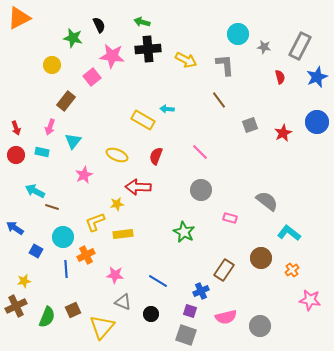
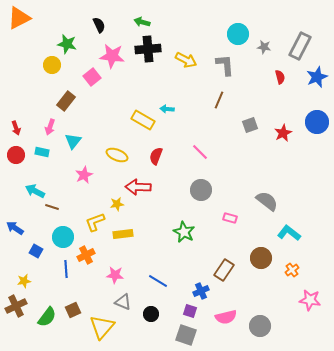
green star at (73, 38): moved 6 px left, 6 px down
brown line at (219, 100): rotated 60 degrees clockwise
green semicircle at (47, 317): rotated 15 degrees clockwise
